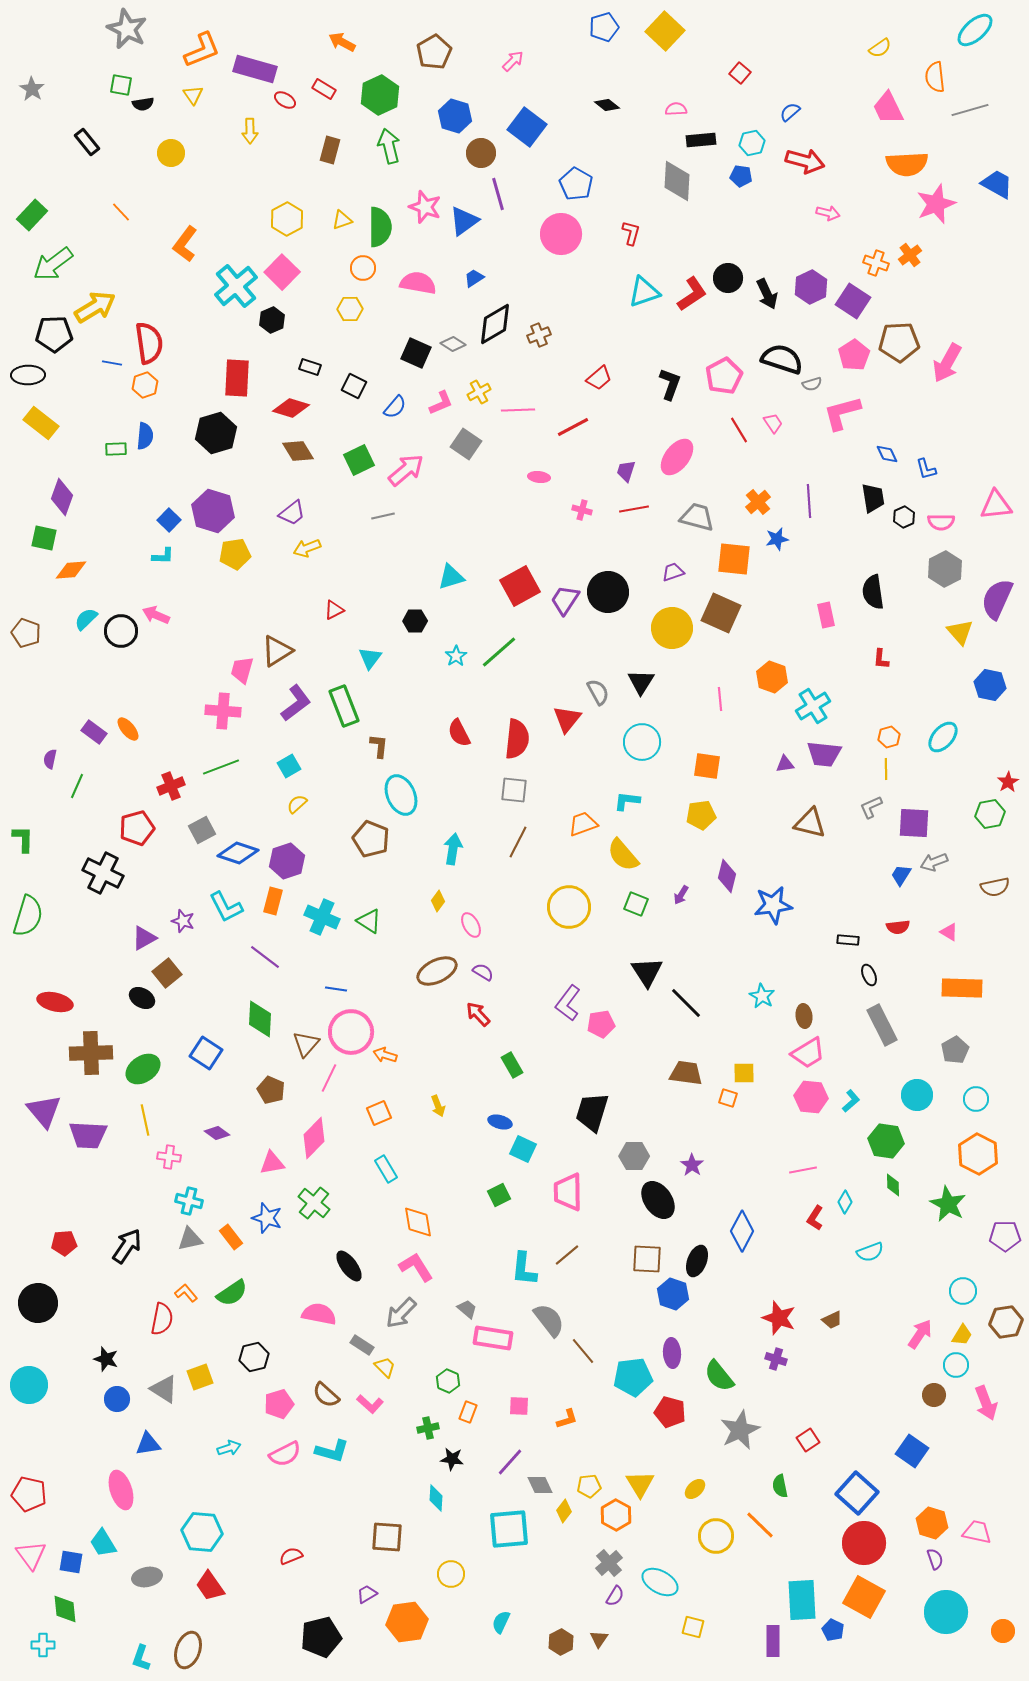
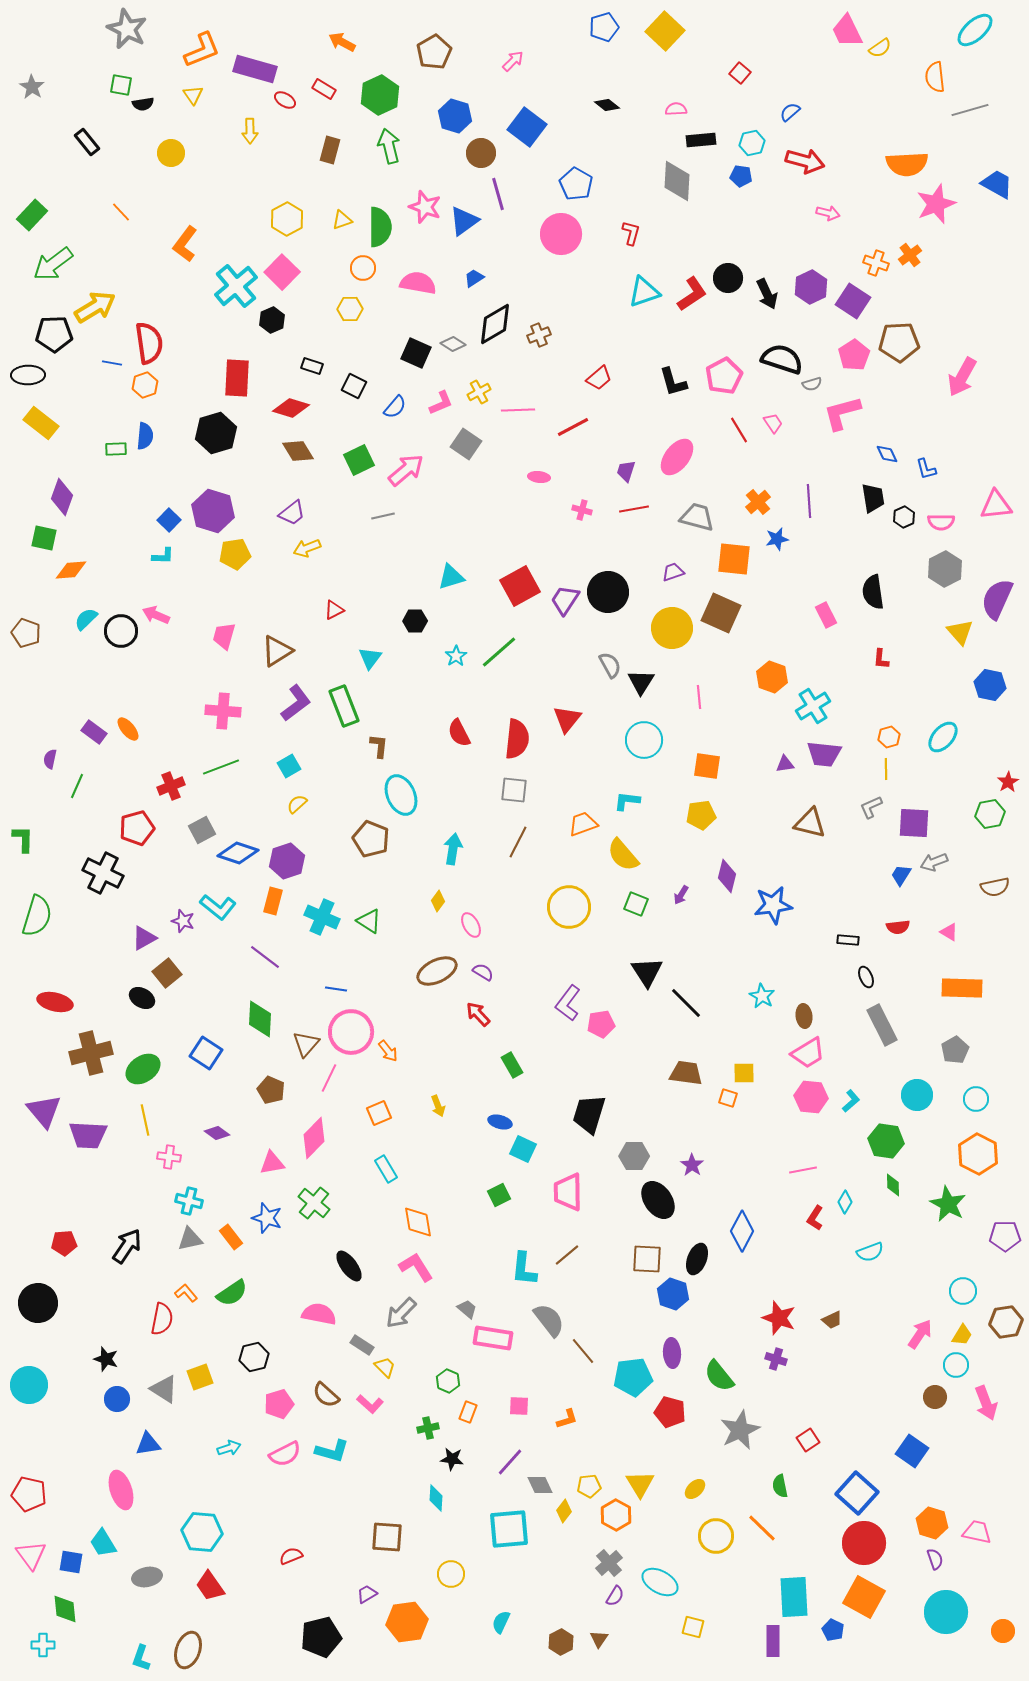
gray star at (32, 89): moved 2 px up
pink trapezoid at (888, 108): moved 41 px left, 77 px up
pink arrow at (947, 363): moved 15 px right, 14 px down
black rectangle at (310, 367): moved 2 px right, 1 px up
black L-shape at (670, 384): moved 3 px right, 2 px up; rotated 144 degrees clockwise
pink rectangle at (826, 615): rotated 15 degrees counterclockwise
pink trapezoid at (242, 670): moved 18 px left, 34 px up
gray semicircle at (598, 692): moved 12 px right, 27 px up
pink line at (720, 699): moved 21 px left, 2 px up
cyan circle at (642, 742): moved 2 px right, 2 px up
cyan L-shape at (226, 907): moved 8 px left; rotated 24 degrees counterclockwise
green semicircle at (28, 916): moved 9 px right
black ellipse at (869, 975): moved 3 px left, 2 px down
brown cross at (91, 1053): rotated 12 degrees counterclockwise
orange arrow at (385, 1055): moved 3 px right, 4 px up; rotated 145 degrees counterclockwise
black trapezoid at (592, 1112): moved 3 px left, 2 px down
black ellipse at (697, 1261): moved 2 px up
brown circle at (934, 1395): moved 1 px right, 2 px down
orange line at (760, 1525): moved 2 px right, 3 px down
cyan rectangle at (802, 1600): moved 8 px left, 3 px up
